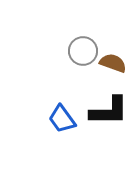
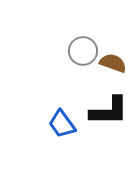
blue trapezoid: moved 5 px down
